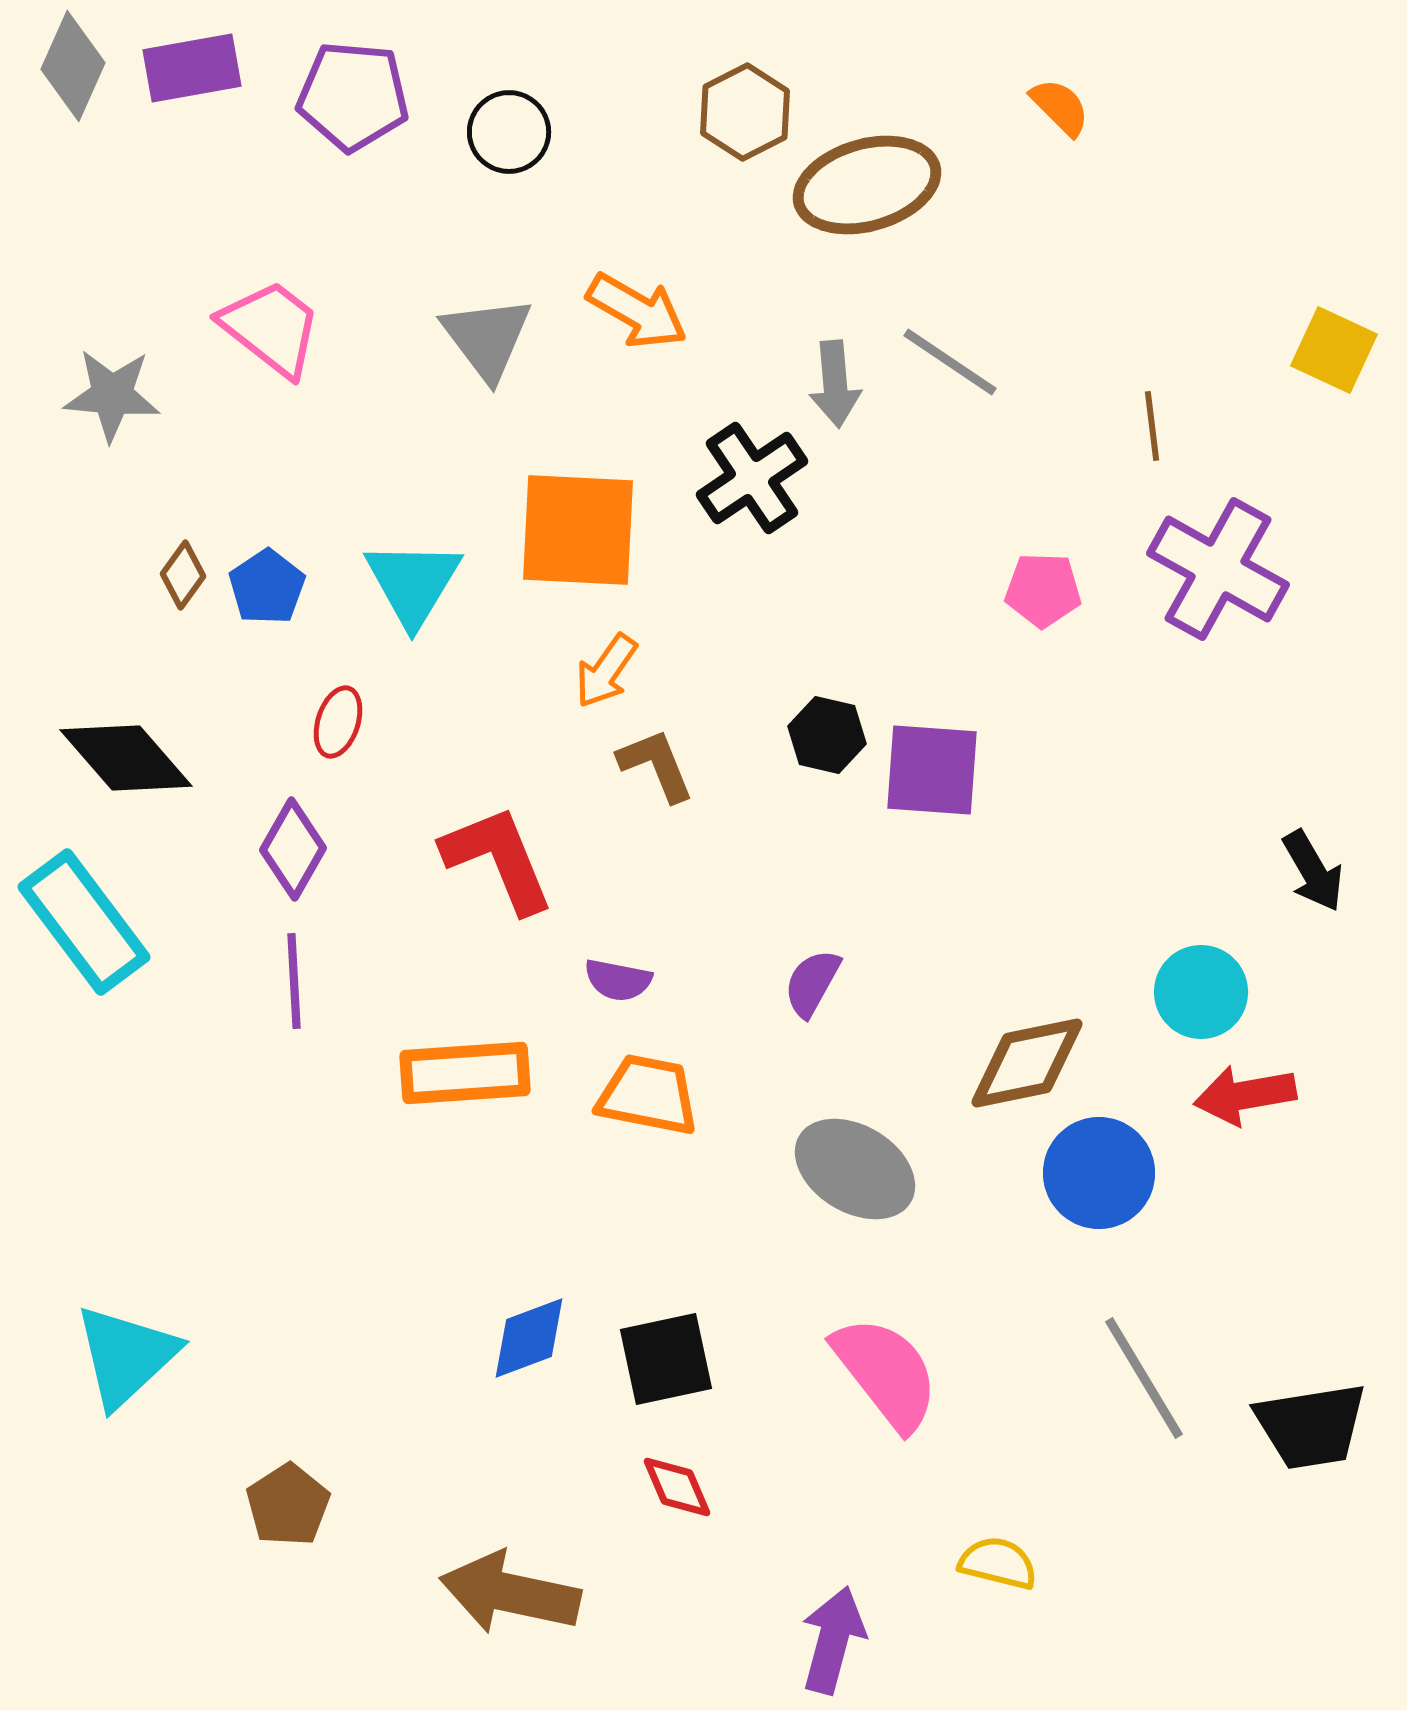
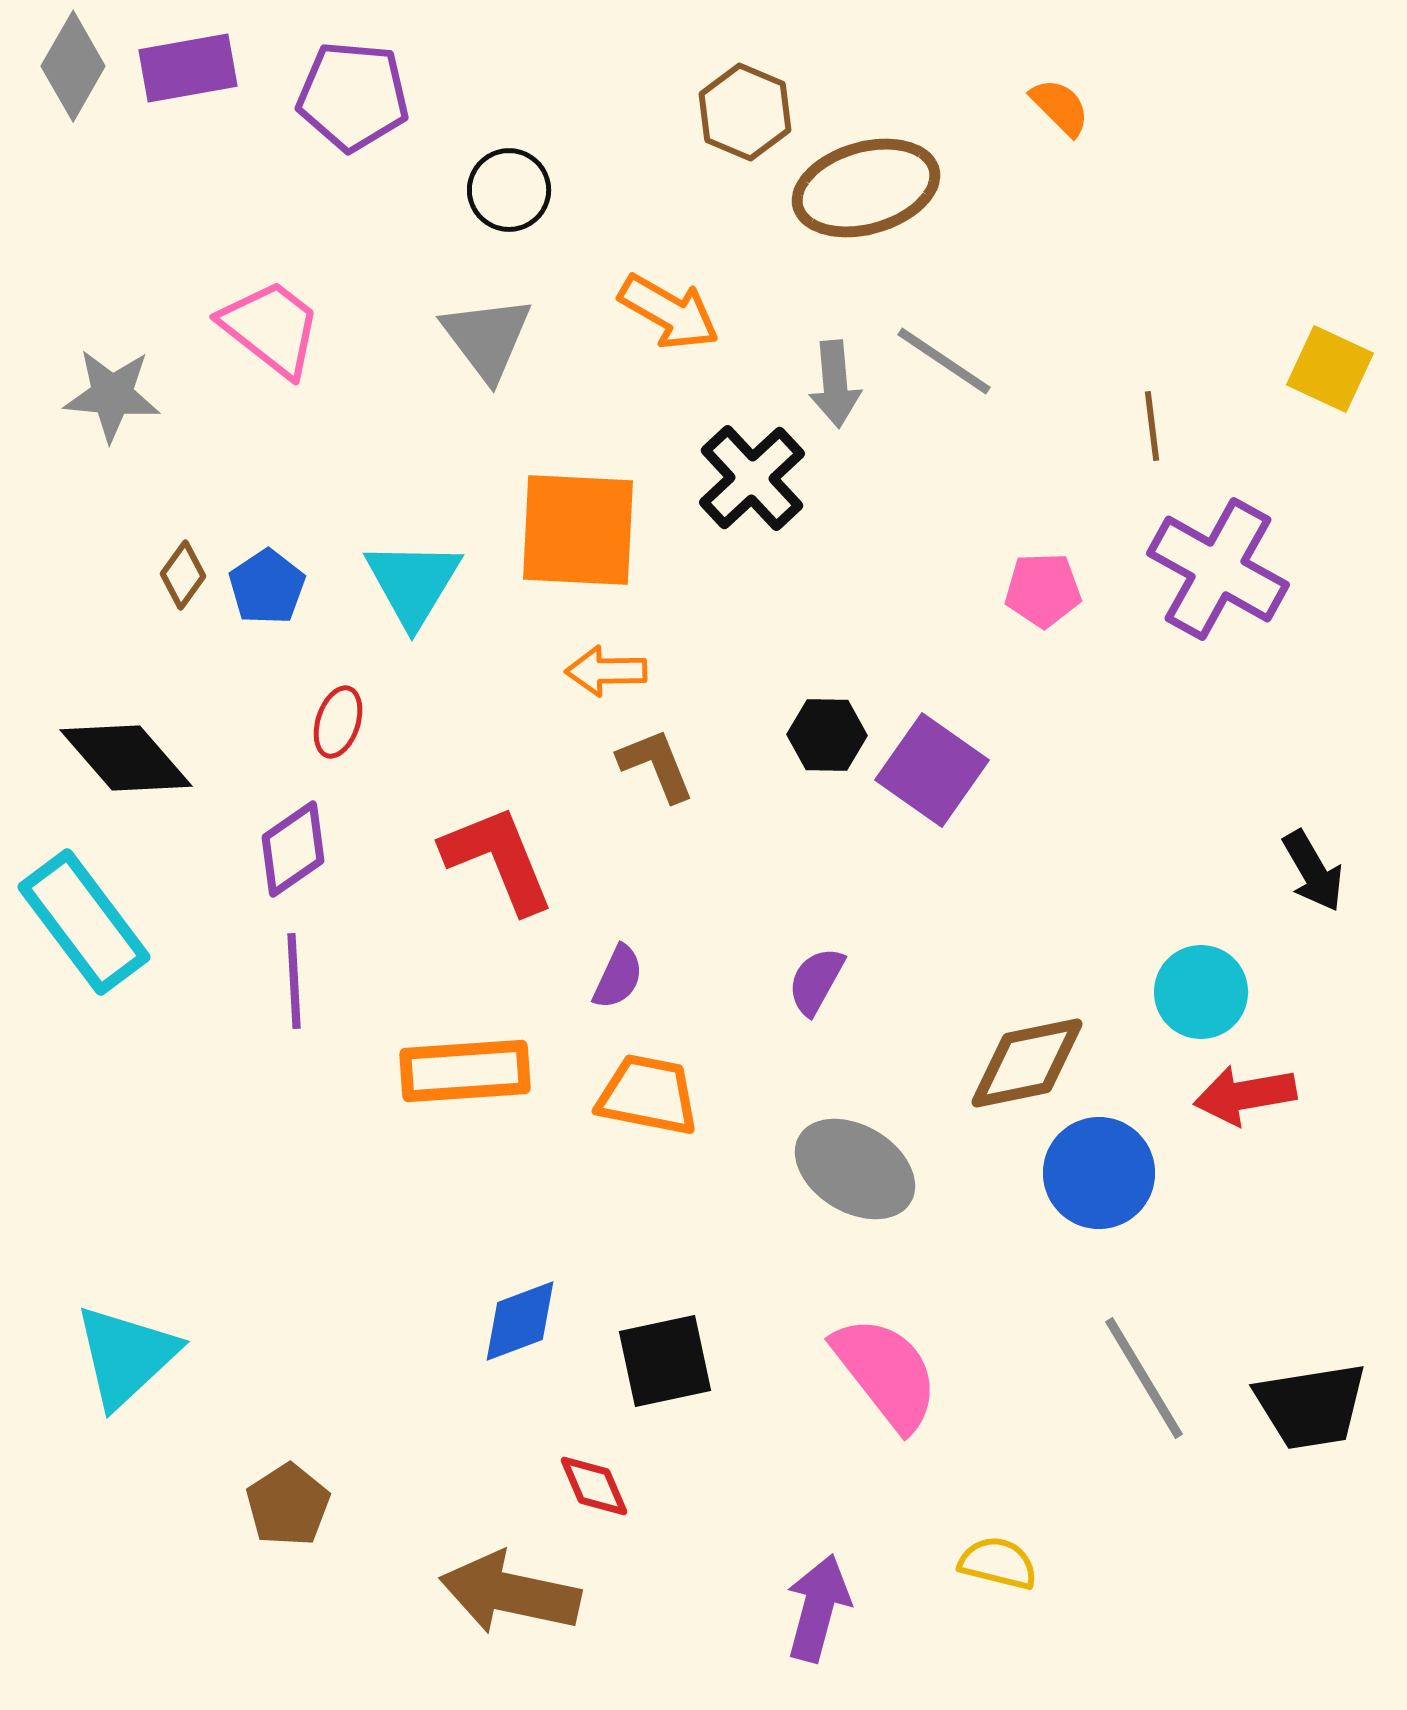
gray diamond at (73, 66): rotated 6 degrees clockwise
purple rectangle at (192, 68): moved 4 px left
brown hexagon at (745, 112): rotated 10 degrees counterclockwise
black circle at (509, 132): moved 58 px down
brown ellipse at (867, 185): moved 1 px left, 3 px down
orange arrow at (637, 311): moved 32 px right, 1 px down
yellow square at (1334, 350): moved 4 px left, 19 px down
gray line at (950, 362): moved 6 px left, 1 px up
black cross at (752, 478): rotated 9 degrees counterclockwise
pink pentagon at (1043, 590): rotated 4 degrees counterclockwise
orange arrow at (606, 671): rotated 54 degrees clockwise
black hexagon at (827, 735): rotated 12 degrees counterclockwise
purple square at (932, 770): rotated 31 degrees clockwise
purple diamond at (293, 849): rotated 26 degrees clockwise
purple semicircle at (618, 980): moved 3 px up; rotated 76 degrees counterclockwise
purple semicircle at (812, 983): moved 4 px right, 2 px up
orange rectangle at (465, 1073): moved 2 px up
blue diamond at (529, 1338): moved 9 px left, 17 px up
black square at (666, 1359): moved 1 px left, 2 px down
black trapezoid at (1311, 1426): moved 20 px up
red diamond at (677, 1487): moved 83 px left, 1 px up
purple arrow at (833, 1640): moved 15 px left, 32 px up
